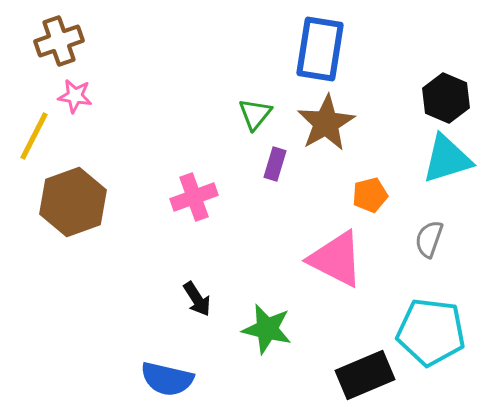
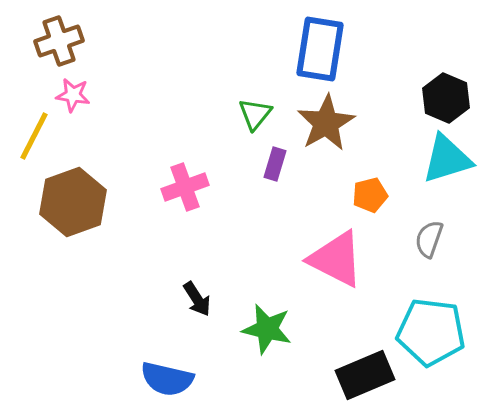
pink star: moved 2 px left, 1 px up
pink cross: moved 9 px left, 10 px up
